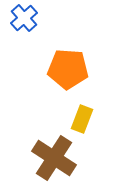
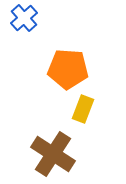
yellow rectangle: moved 1 px right, 10 px up
brown cross: moved 1 px left, 4 px up
